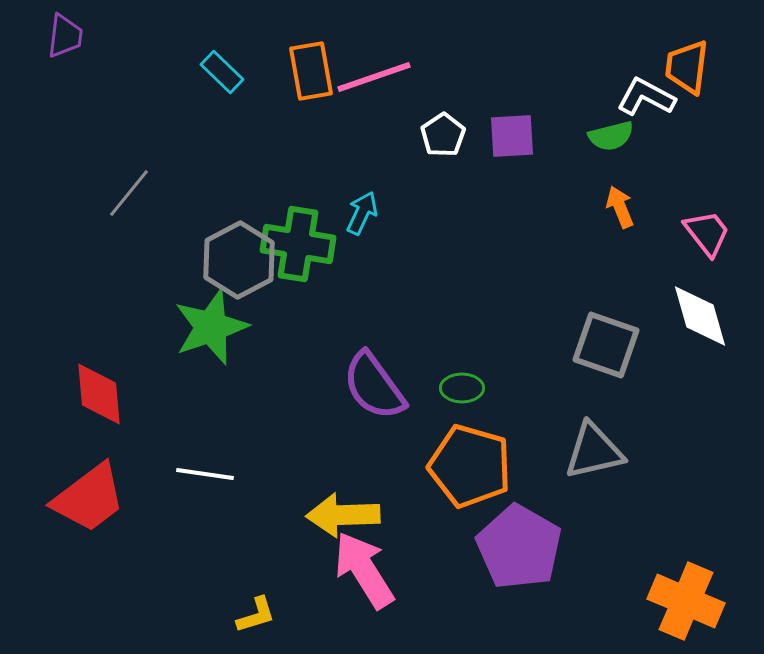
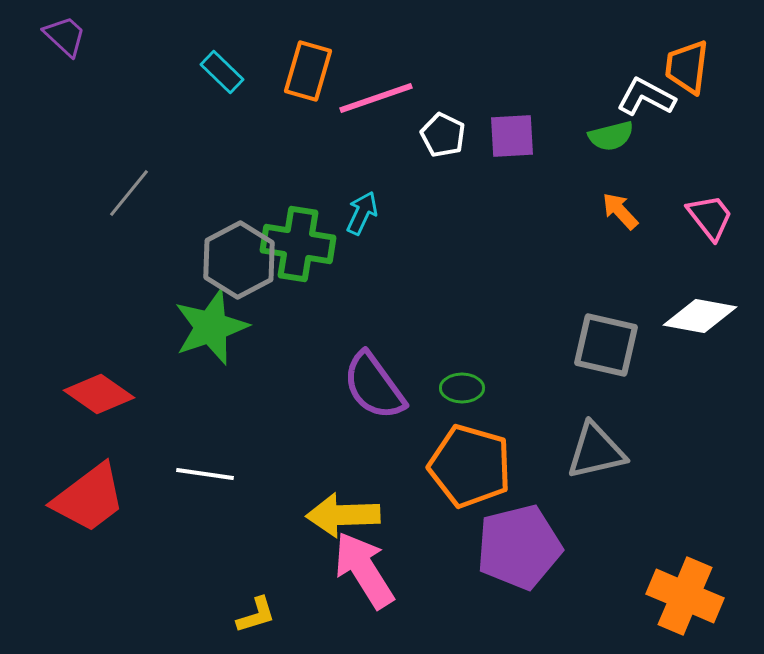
purple trapezoid: rotated 54 degrees counterclockwise
orange rectangle: moved 3 px left; rotated 26 degrees clockwise
pink line: moved 2 px right, 21 px down
white pentagon: rotated 12 degrees counterclockwise
orange arrow: moved 4 px down; rotated 21 degrees counterclockwise
pink trapezoid: moved 3 px right, 16 px up
white diamond: rotated 64 degrees counterclockwise
gray square: rotated 6 degrees counterclockwise
red diamond: rotated 50 degrees counterclockwise
gray triangle: moved 2 px right
purple pentagon: rotated 28 degrees clockwise
orange cross: moved 1 px left, 5 px up
